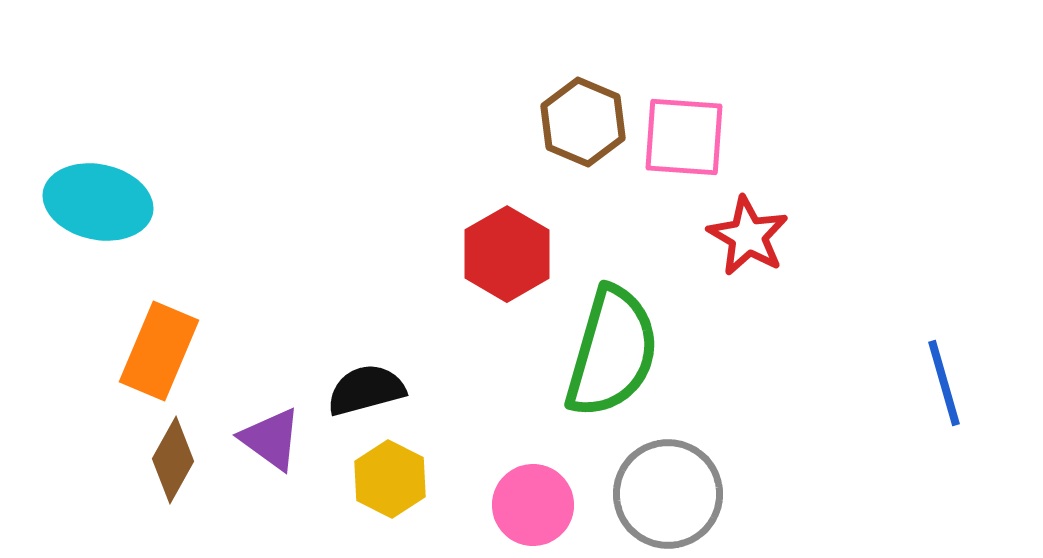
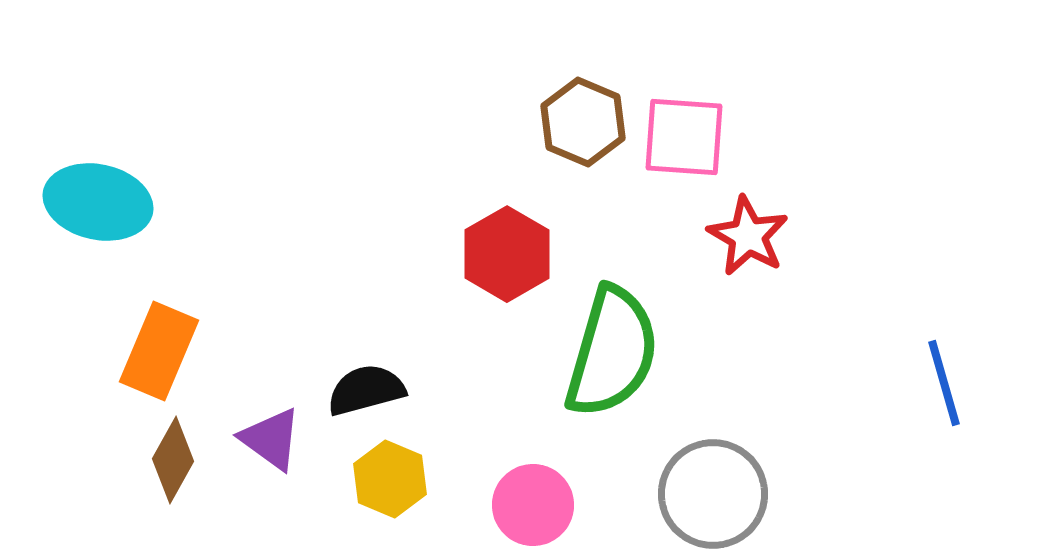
yellow hexagon: rotated 4 degrees counterclockwise
gray circle: moved 45 px right
